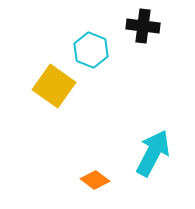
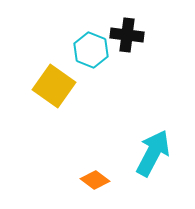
black cross: moved 16 px left, 9 px down
